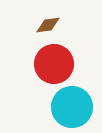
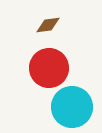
red circle: moved 5 px left, 4 px down
